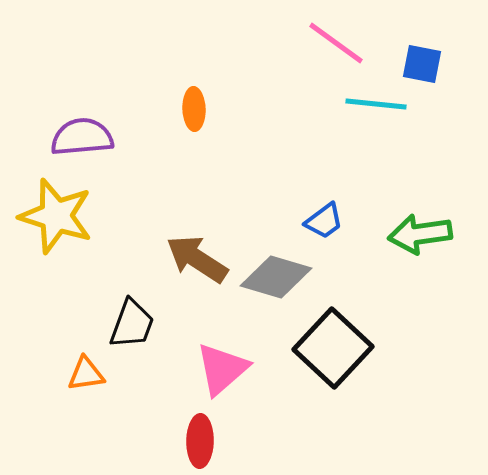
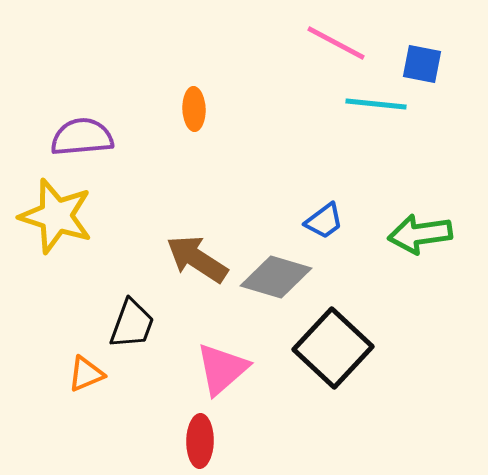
pink line: rotated 8 degrees counterclockwise
orange triangle: rotated 15 degrees counterclockwise
